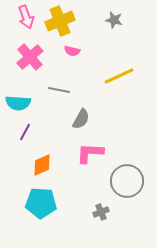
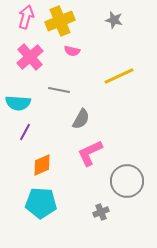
pink arrow: rotated 145 degrees counterclockwise
pink L-shape: rotated 28 degrees counterclockwise
